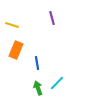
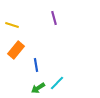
purple line: moved 2 px right
orange rectangle: rotated 18 degrees clockwise
blue line: moved 1 px left, 2 px down
green arrow: rotated 104 degrees counterclockwise
